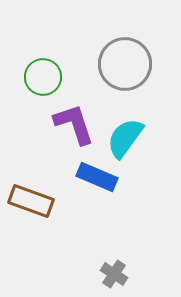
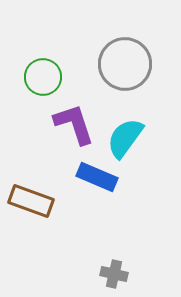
gray cross: rotated 20 degrees counterclockwise
